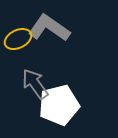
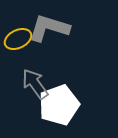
gray L-shape: rotated 18 degrees counterclockwise
white pentagon: rotated 6 degrees counterclockwise
